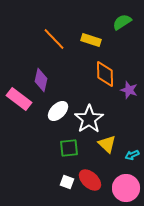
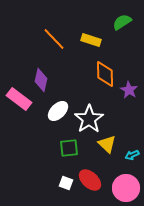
purple star: rotated 12 degrees clockwise
white square: moved 1 px left, 1 px down
